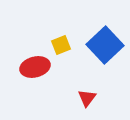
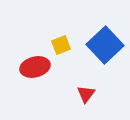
red triangle: moved 1 px left, 4 px up
